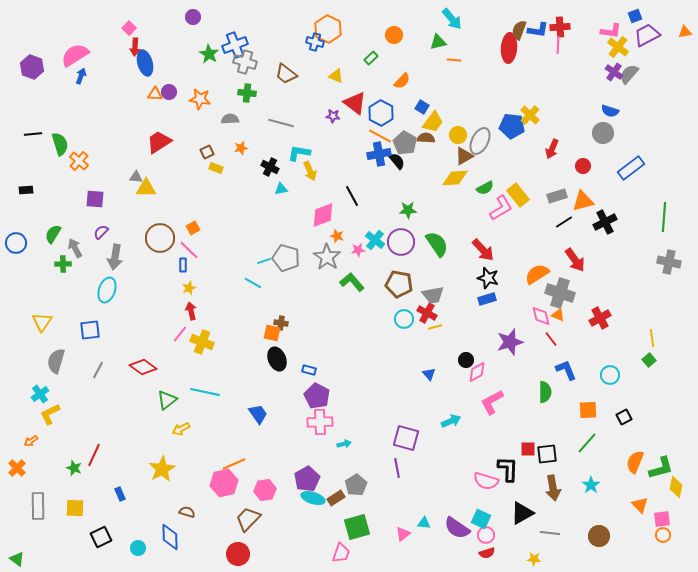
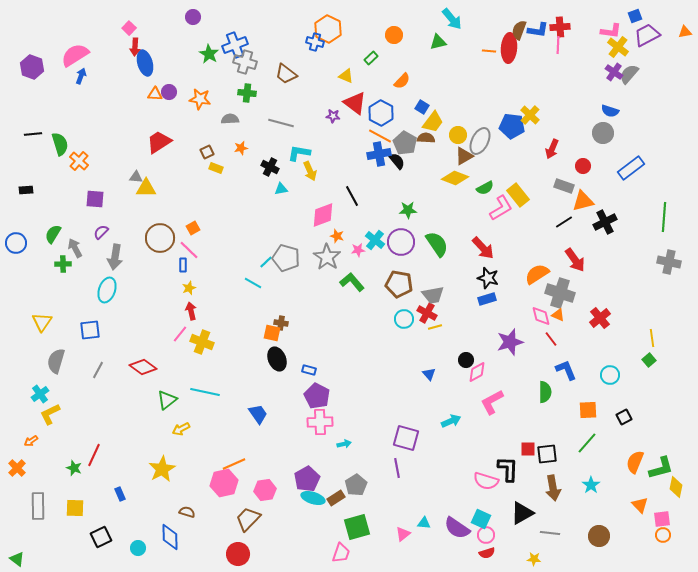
orange line at (454, 60): moved 35 px right, 9 px up
yellow triangle at (336, 76): moved 10 px right
yellow diamond at (455, 178): rotated 24 degrees clockwise
gray rectangle at (557, 196): moved 7 px right, 10 px up; rotated 36 degrees clockwise
red arrow at (483, 250): moved 2 px up
cyan line at (264, 261): moved 2 px right, 1 px down; rotated 24 degrees counterclockwise
red cross at (600, 318): rotated 10 degrees counterclockwise
